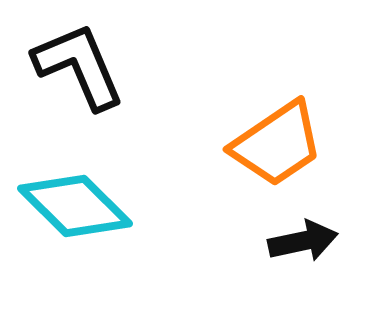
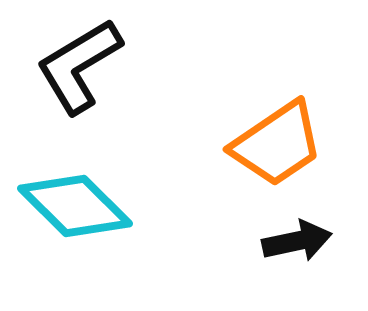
black L-shape: rotated 98 degrees counterclockwise
black arrow: moved 6 px left
